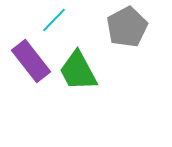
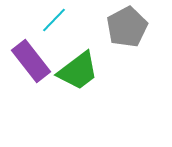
green trapezoid: rotated 99 degrees counterclockwise
